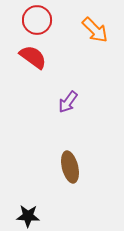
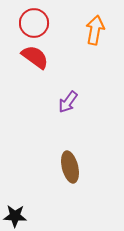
red circle: moved 3 px left, 3 px down
orange arrow: rotated 124 degrees counterclockwise
red semicircle: moved 2 px right
black star: moved 13 px left
